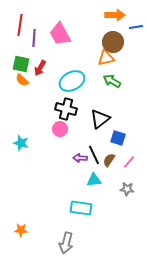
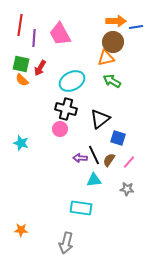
orange arrow: moved 1 px right, 6 px down
